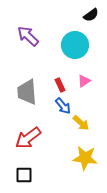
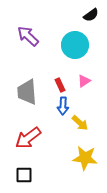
blue arrow: rotated 42 degrees clockwise
yellow arrow: moved 1 px left
